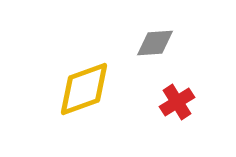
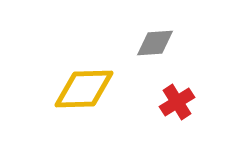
yellow diamond: rotated 18 degrees clockwise
